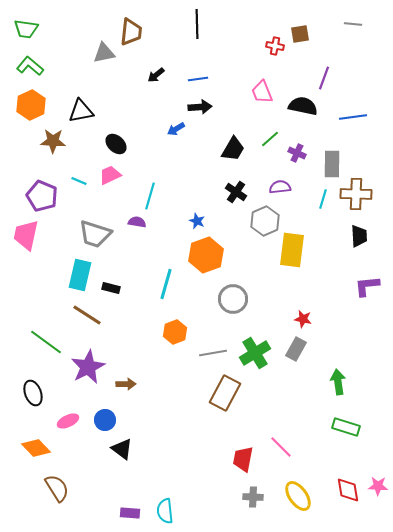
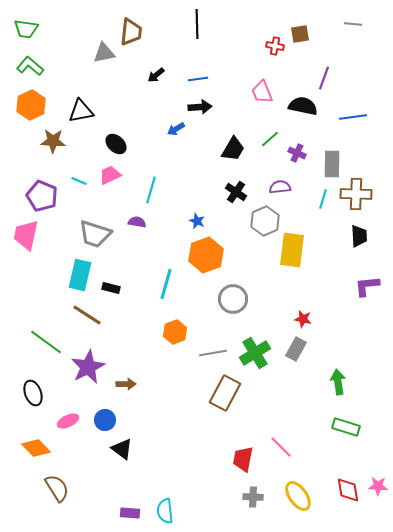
cyan line at (150, 196): moved 1 px right, 6 px up
